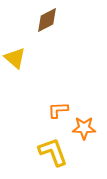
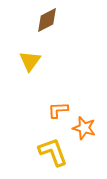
yellow triangle: moved 15 px right, 3 px down; rotated 25 degrees clockwise
orange star: rotated 15 degrees clockwise
